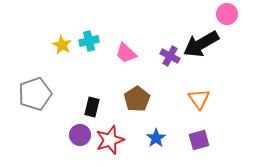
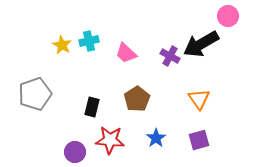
pink circle: moved 1 px right, 2 px down
purple circle: moved 5 px left, 17 px down
red star: rotated 24 degrees clockwise
